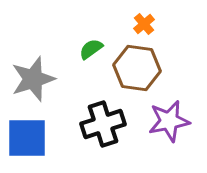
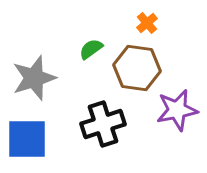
orange cross: moved 3 px right, 1 px up
gray star: moved 1 px right, 1 px up
purple star: moved 8 px right, 11 px up
blue square: moved 1 px down
